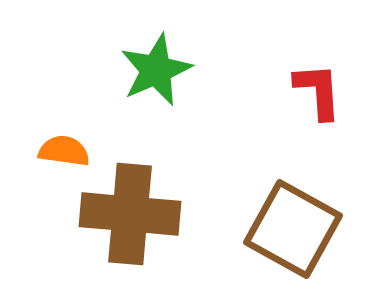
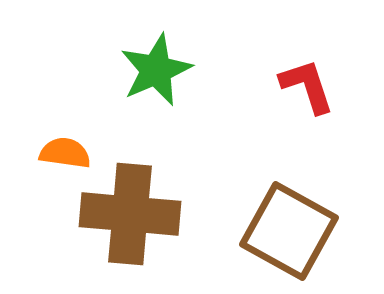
red L-shape: moved 11 px left, 5 px up; rotated 14 degrees counterclockwise
orange semicircle: moved 1 px right, 2 px down
brown square: moved 4 px left, 2 px down
